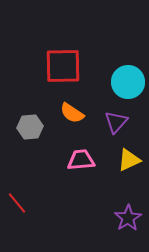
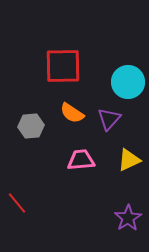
purple triangle: moved 7 px left, 3 px up
gray hexagon: moved 1 px right, 1 px up
